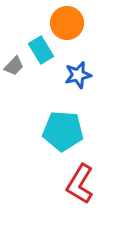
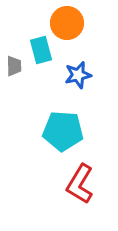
cyan rectangle: rotated 16 degrees clockwise
gray trapezoid: rotated 45 degrees counterclockwise
